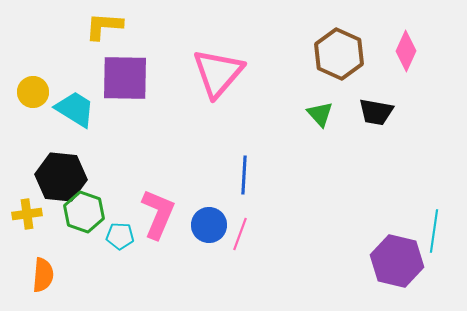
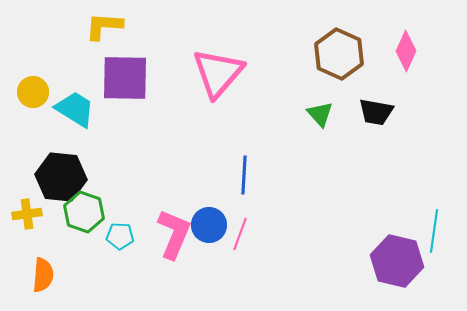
pink L-shape: moved 16 px right, 20 px down
